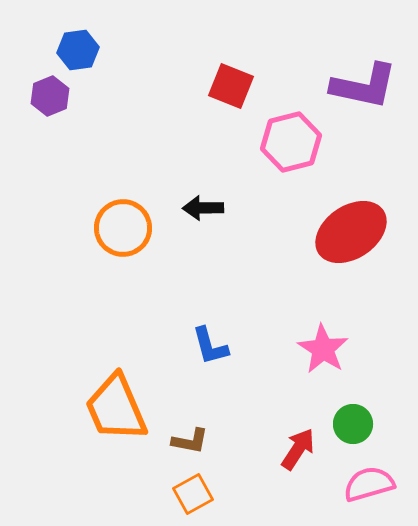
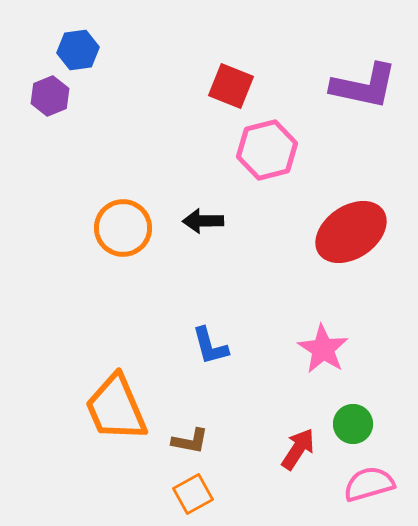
pink hexagon: moved 24 px left, 8 px down
black arrow: moved 13 px down
